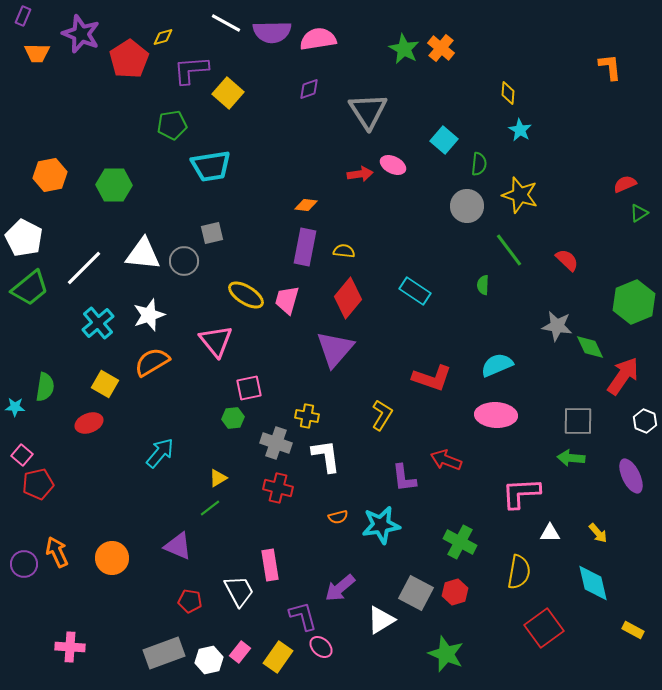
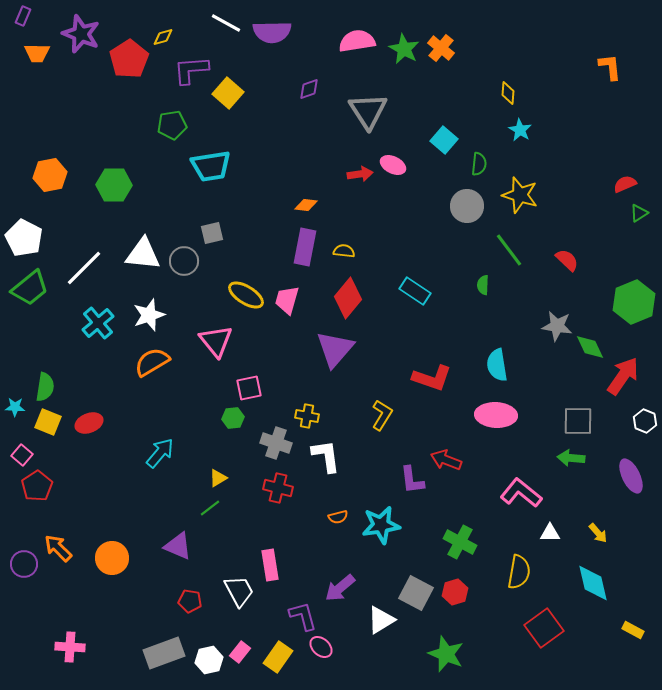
pink semicircle at (318, 39): moved 39 px right, 2 px down
cyan semicircle at (497, 365): rotated 76 degrees counterclockwise
yellow square at (105, 384): moved 57 px left, 38 px down; rotated 8 degrees counterclockwise
purple L-shape at (404, 478): moved 8 px right, 2 px down
red pentagon at (38, 484): moved 1 px left, 2 px down; rotated 20 degrees counterclockwise
pink L-shape at (521, 493): rotated 42 degrees clockwise
orange arrow at (57, 552): moved 1 px right, 4 px up; rotated 20 degrees counterclockwise
